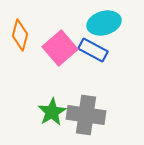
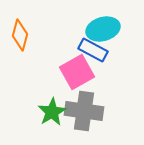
cyan ellipse: moved 1 px left, 6 px down
pink square: moved 17 px right, 24 px down; rotated 12 degrees clockwise
gray cross: moved 2 px left, 4 px up
